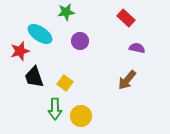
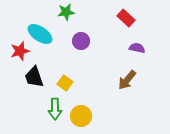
purple circle: moved 1 px right
